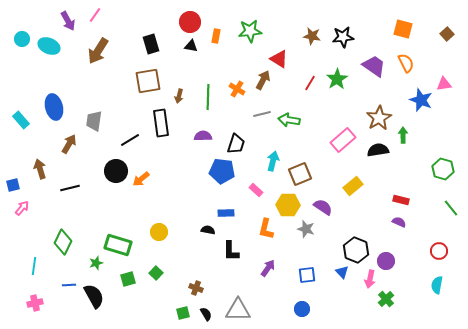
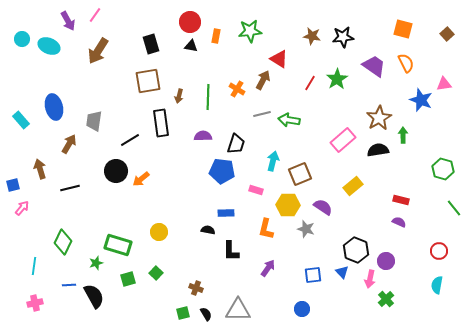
pink rectangle at (256, 190): rotated 24 degrees counterclockwise
green line at (451, 208): moved 3 px right
blue square at (307, 275): moved 6 px right
